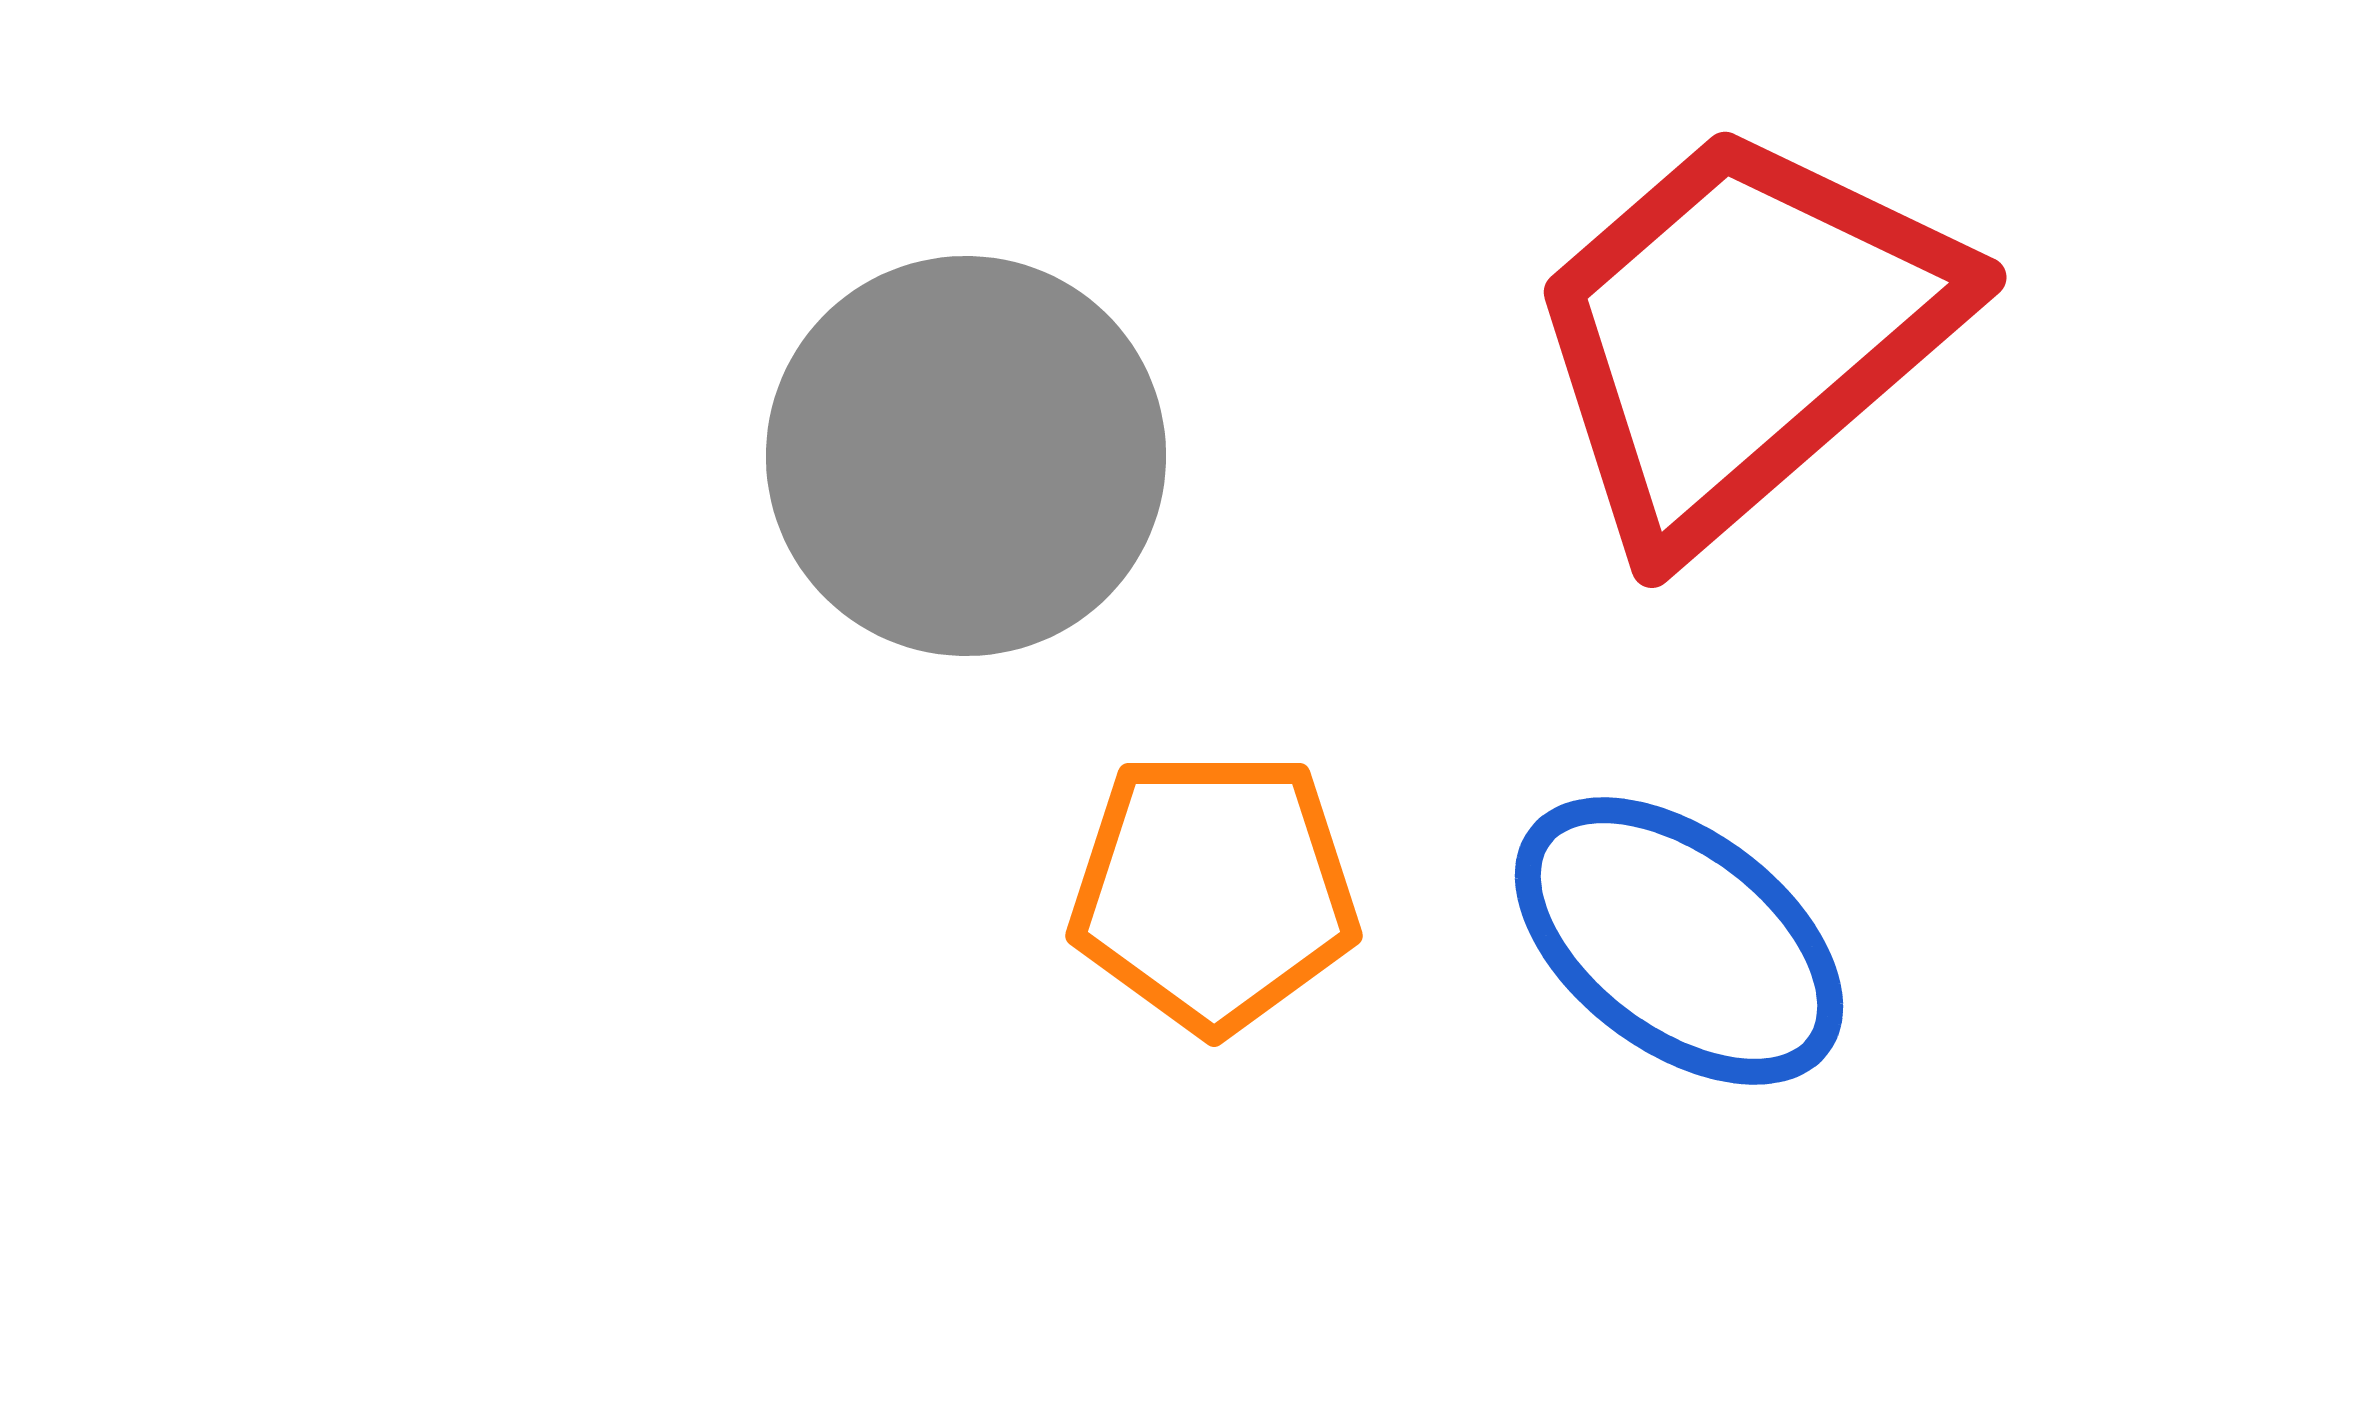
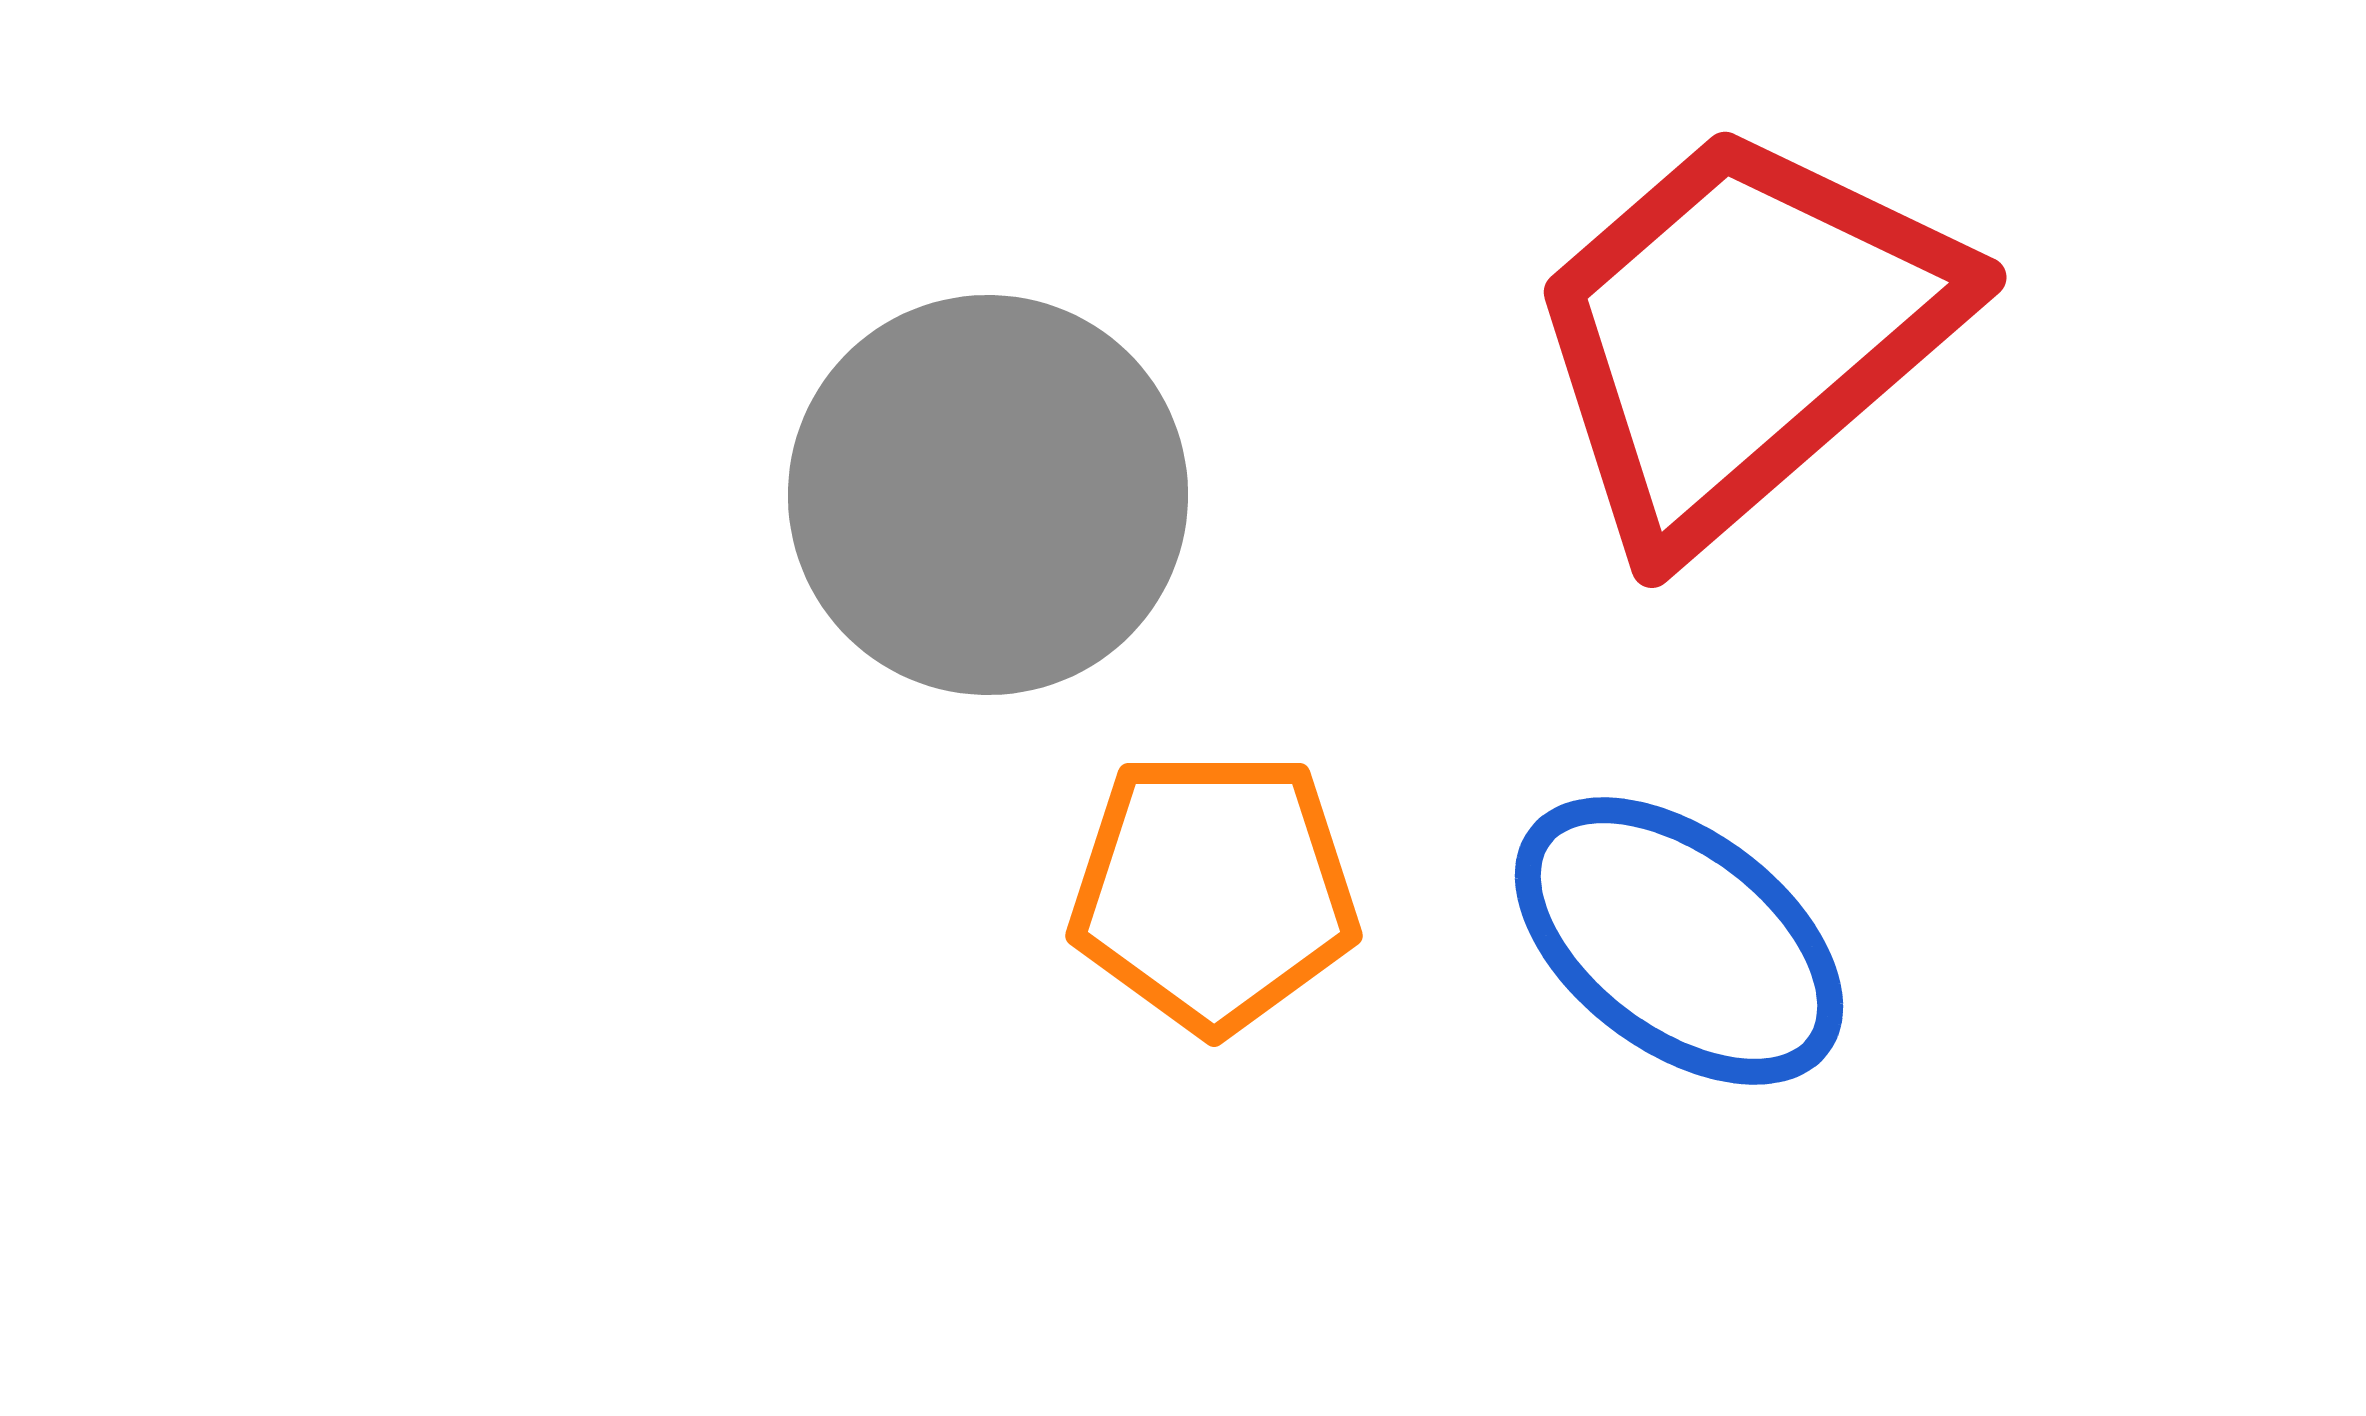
gray circle: moved 22 px right, 39 px down
